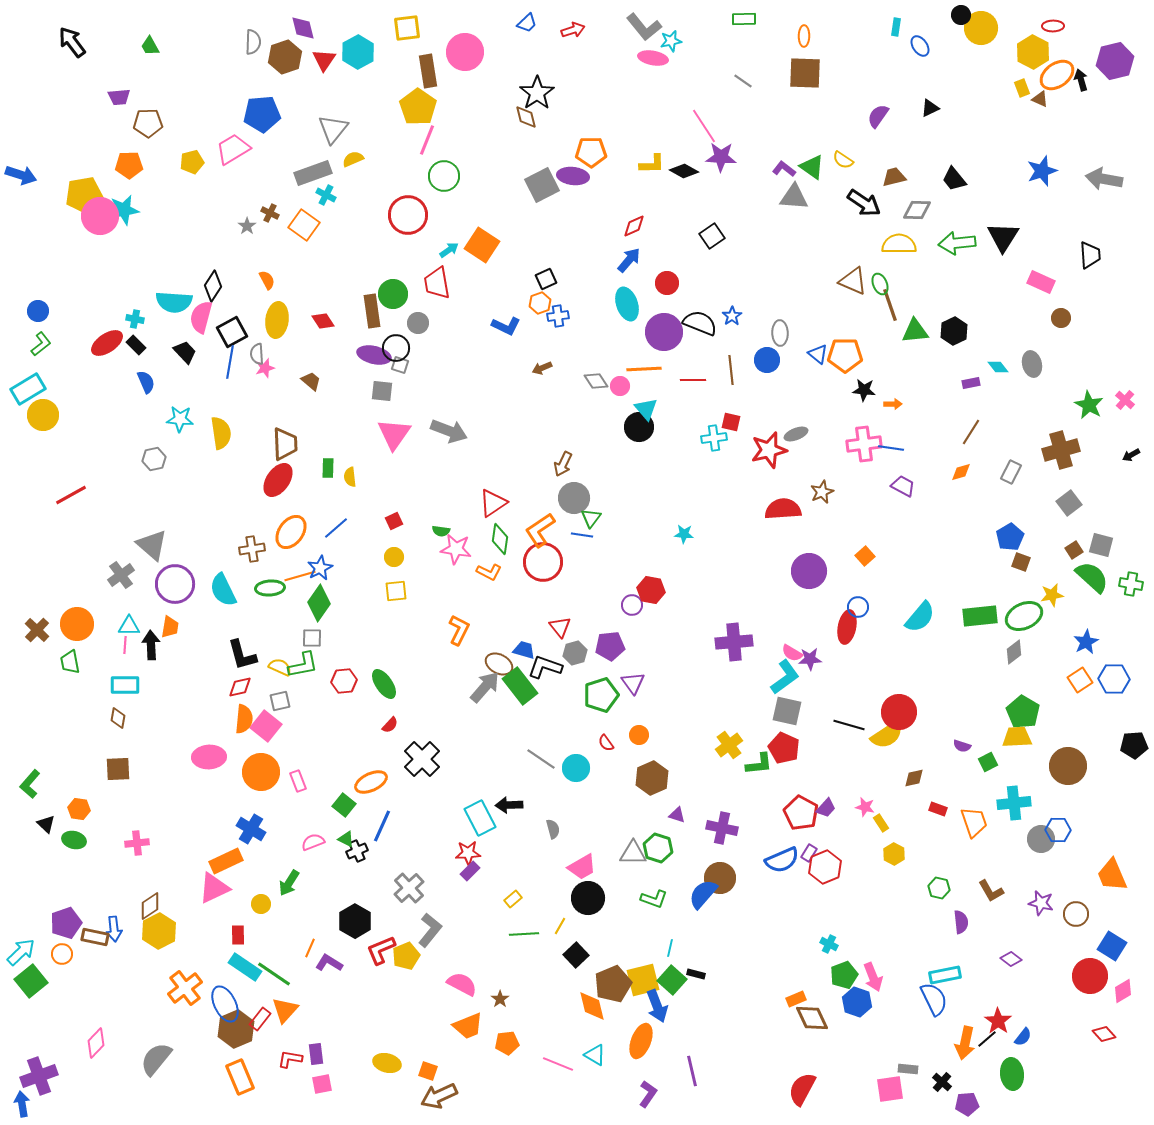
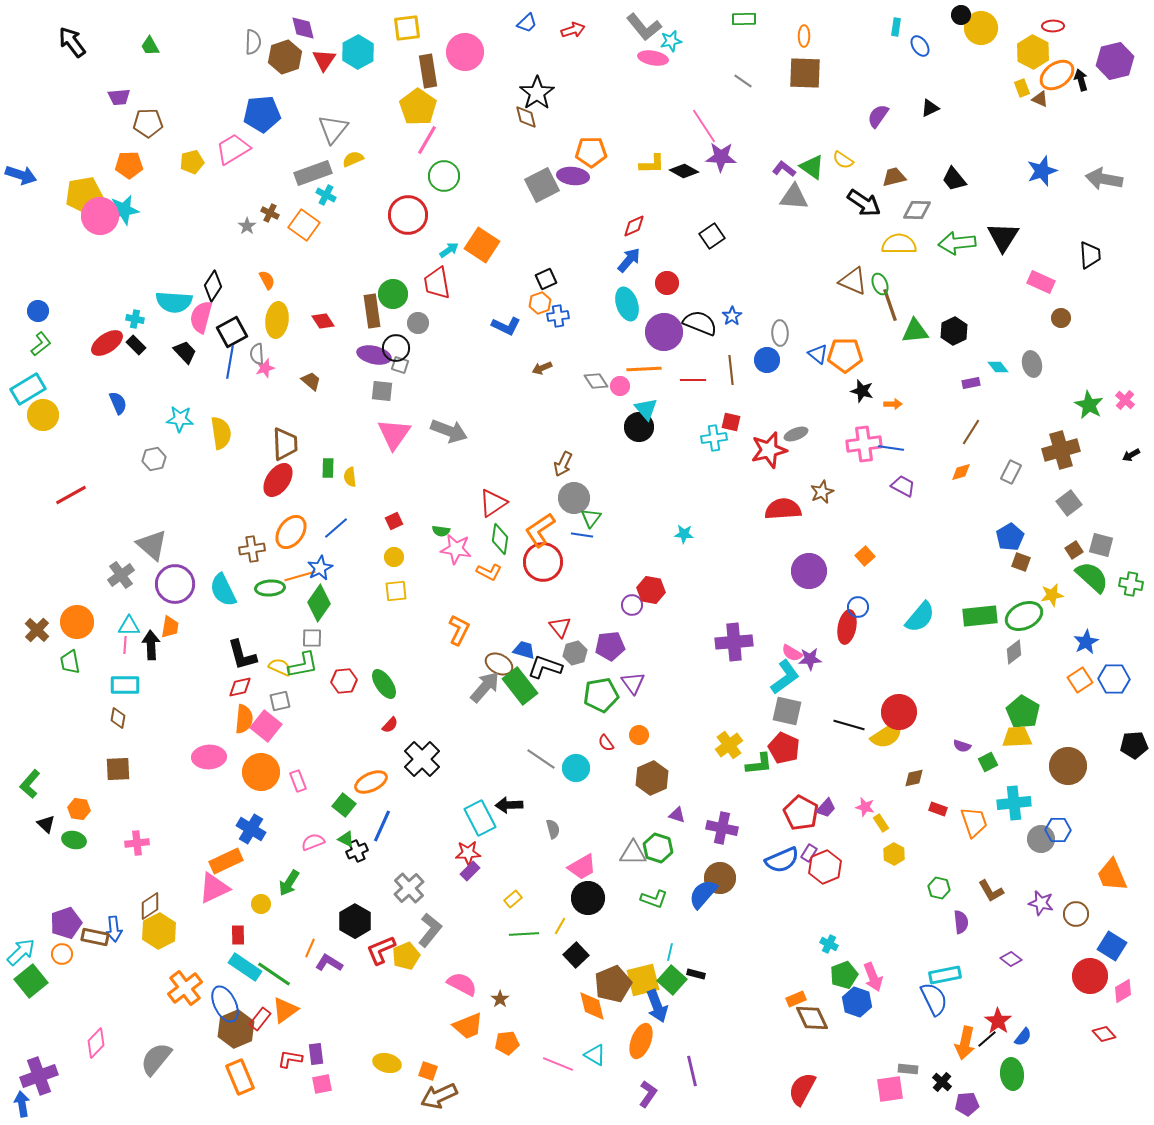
pink line at (427, 140): rotated 8 degrees clockwise
blue semicircle at (146, 382): moved 28 px left, 21 px down
black star at (864, 390): moved 2 px left, 1 px down; rotated 10 degrees clockwise
orange circle at (77, 624): moved 2 px up
green pentagon at (601, 695): rotated 8 degrees clockwise
cyan line at (670, 948): moved 4 px down
orange triangle at (285, 1010): rotated 12 degrees clockwise
